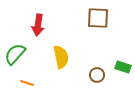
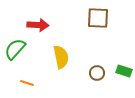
red arrow: rotated 95 degrees counterclockwise
green semicircle: moved 5 px up
green rectangle: moved 1 px right, 4 px down
brown circle: moved 2 px up
